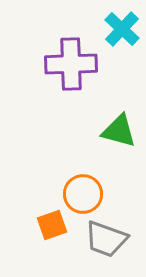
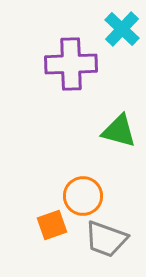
orange circle: moved 2 px down
